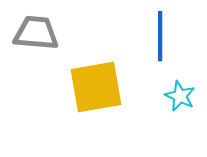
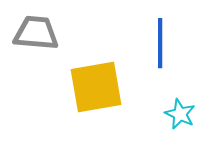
blue line: moved 7 px down
cyan star: moved 18 px down
